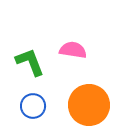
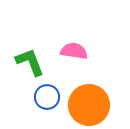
pink semicircle: moved 1 px right, 1 px down
blue circle: moved 14 px right, 9 px up
